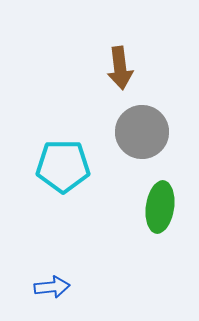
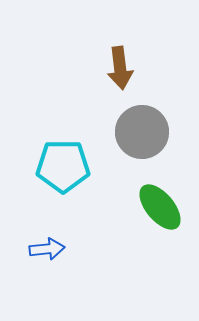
green ellipse: rotated 48 degrees counterclockwise
blue arrow: moved 5 px left, 38 px up
